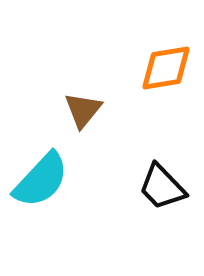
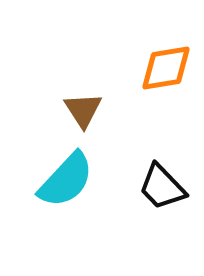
brown triangle: rotated 12 degrees counterclockwise
cyan semicircle: moved 25 px right
